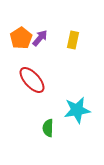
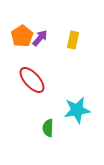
orange pentagon: moved 1 px right, 2 px up
